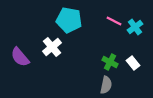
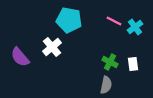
white rectangle: moved 1 px down; rotated 32 degrees clockwise
